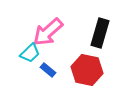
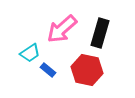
pink arrow: moved 14 px right, 3 px up
cyan trapezoid: rotated 10 degrees clockwise
